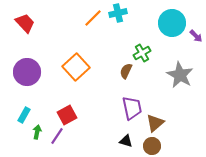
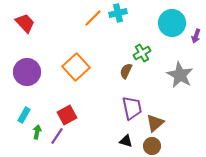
purple arrow: rotated 64 degrees clockwise
